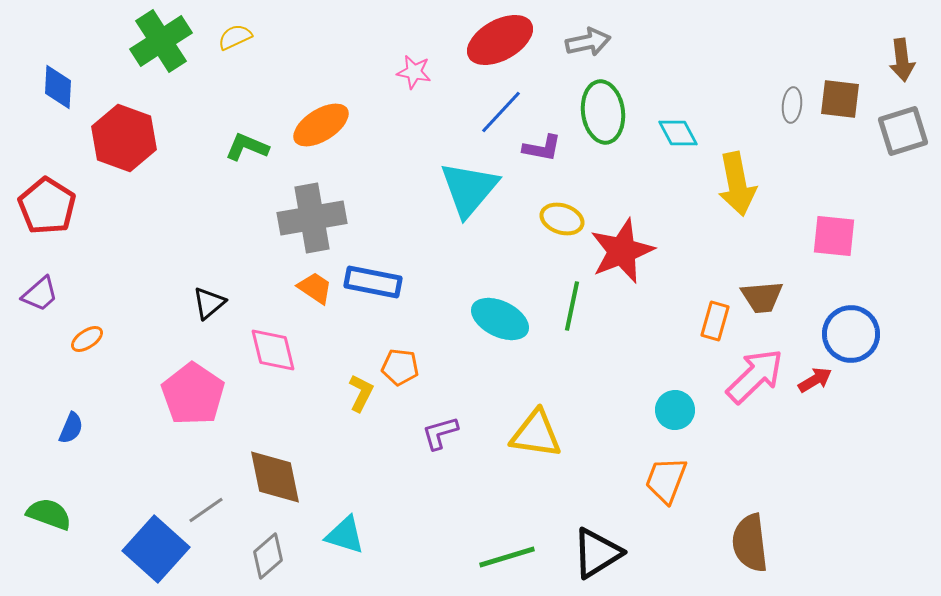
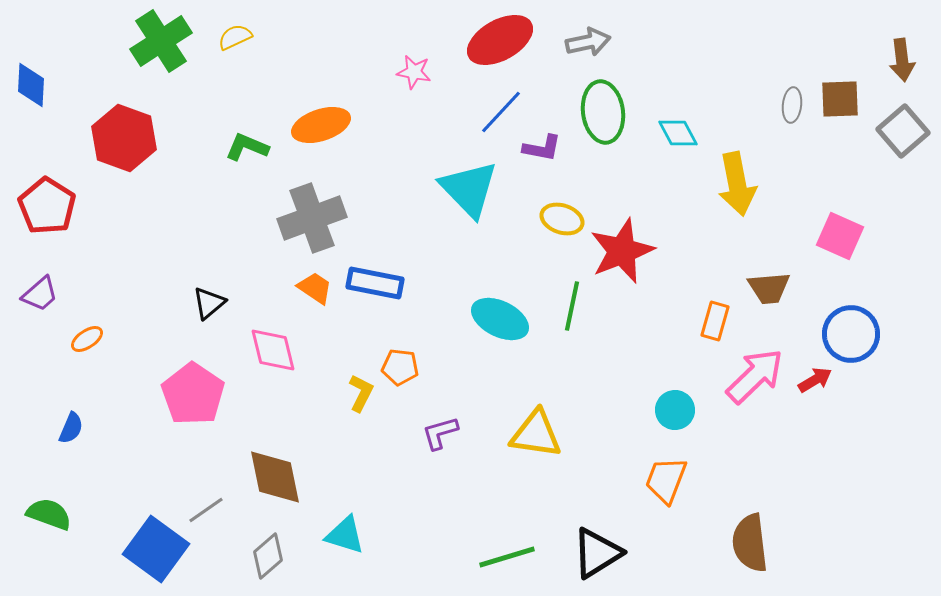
blue diamond at (58, 87): moved 27 px left, 2 px up
brown square at (840, 99): rotated 9 degrees counterclockwise
orange ellipse at (321, 125): rotated 14 degrees clockwise
gray square at (903, 131): rotated 24 degrees counterclockwise
cyan triangle at (469, 189): rotated 24 degrees counterclockwise
gray cross at (312, 218): rotated 10 degrees counterclockwise
pink square at (834, 236): moved 6 px right; rotated 18 degrees clockwise
blue rectangle at (373, 282): moved 2 px right, 1 px down
brown trapezoid at (762, 297): moved 7 px right, 9 px up
blue square at (156, 549): rotated 6 degrees counterclockwise
